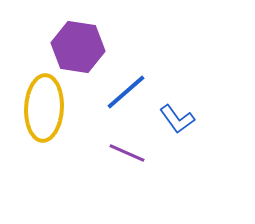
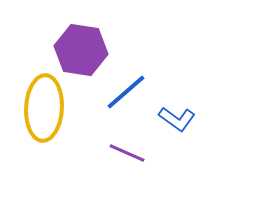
purple hexagon: moved 3 px right, 3 px down
blue L-shape: rotated 18 degrees counterclockwise
